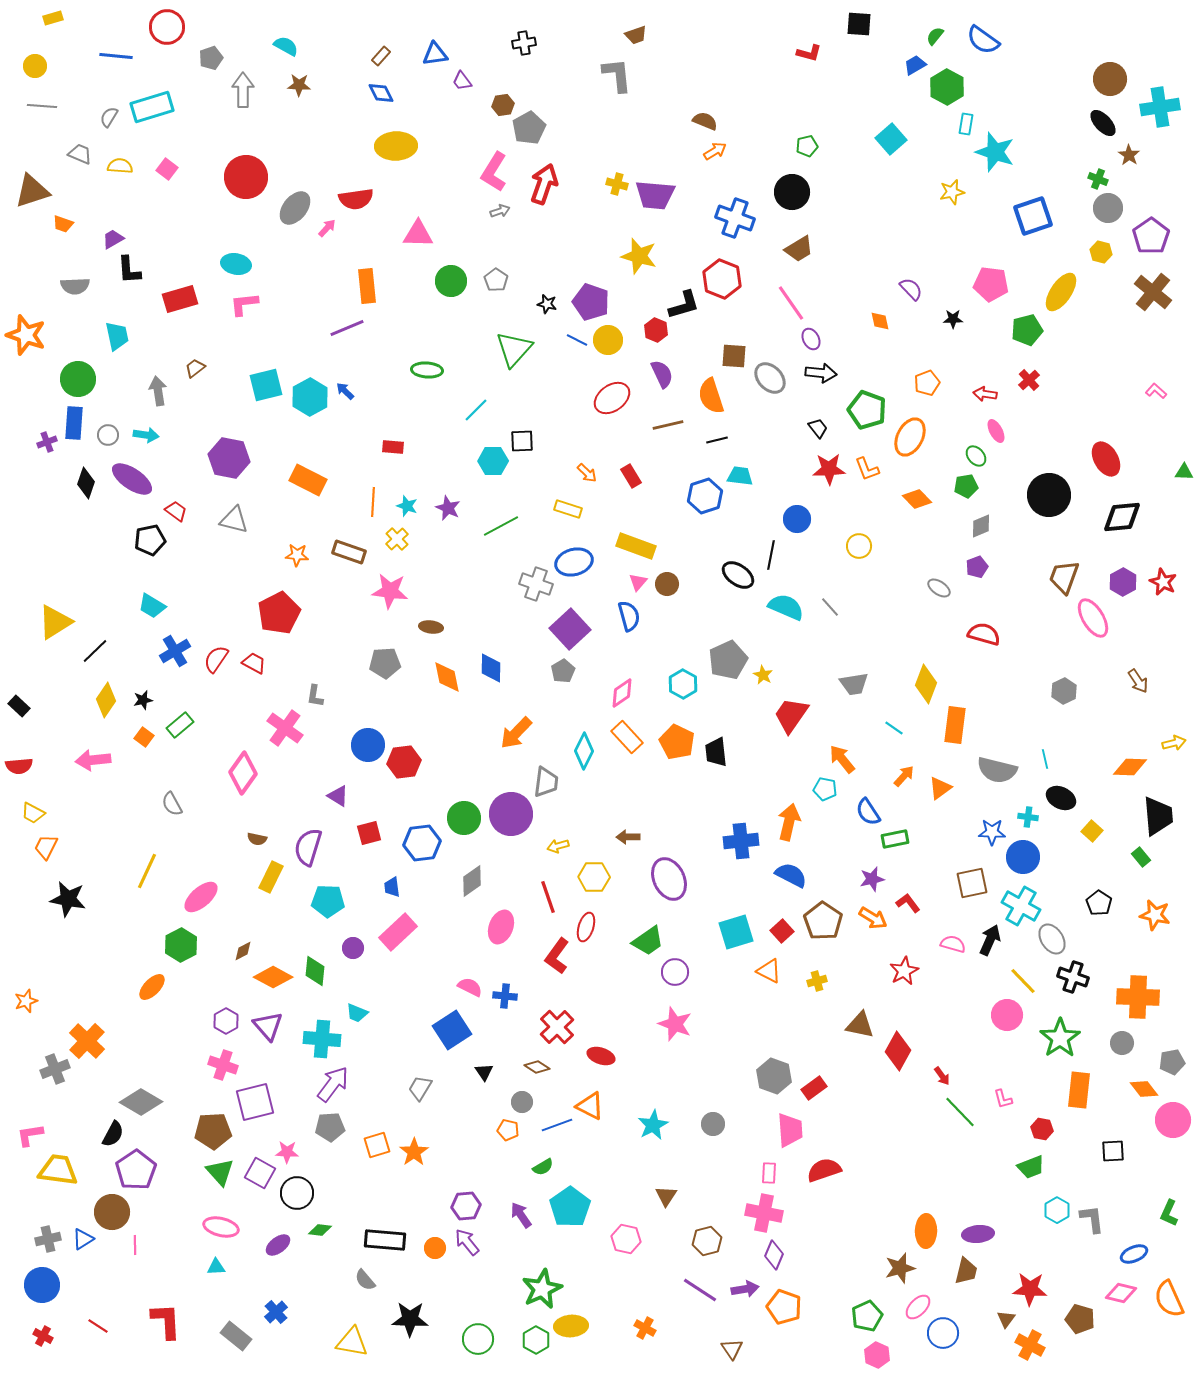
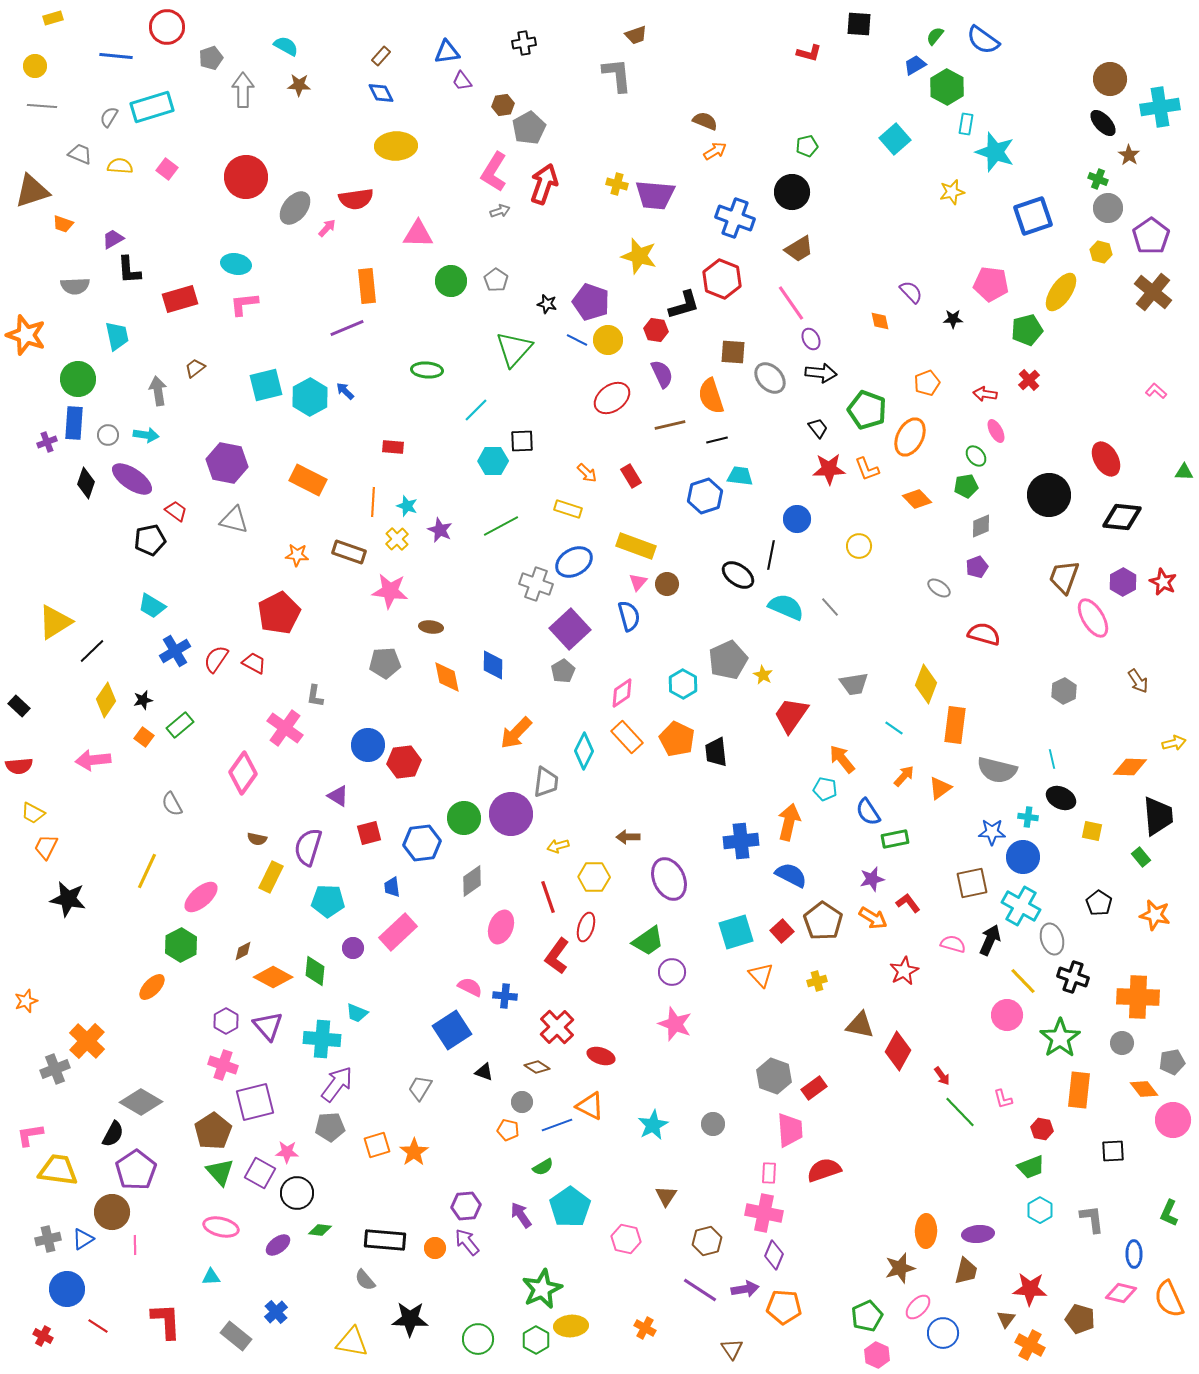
blue triangle at (435, 54): moved 12 px right, 2 px up
cyan square at (891, 139): moved 4 px right
purple semicircle at (911, 289): moved 3 px down
red hexagon at (656, 330): rotated 15 degrees counterclockwise
brown square at (734, 356): moved 1 px left, 4 px up
brown line at (668, 425): moved 2 px right
purple hexagon at (229, 458): moved 2 px left, 5 px down
purple star at (448, 508): moved 8 px left, 22 px down
black diamond at (1122, 517): rotated 12 degrees clockwise
blue ellipse at (574, 562): rotated 15 degrees counterclockwise
black line at (95, 651): moved 3 px left
blue diamond at (491, 668): moved 2 px right, 3 px up
orange pentagon at (677, 742): moved 3 px up
cyan line at (1045, 759): moved 7 px right
yellow square at (1092, 831): rotated 30 degrees counterclockwise
gray ellipse at (1052, 939): rotated 16 degrees clockwise
orange triangle at (769, 971): moved 8 px left, 4 px down; rotated 20 degrees clockwise
purple circle at (675, 972): moved 3 px left
black triangle at (484, 1072): rotated 36 degrees counterclockwise
purple arrow at (333, 1084): moved 4 px right
brown pentagon at (213, 1131): rotated 30 degrees counterclockwise
cyan hexagon at (1057, 1210): moved 17 px left
blue ellipse at (1134, 1254): rotated 68 degrees counterclockwise
cyan triangle at (216, 1267): moved 5 px left, 10 px down
blue circle at (42, 1285): moved 25 px right, 4 px down
orange pentagon at (784, 1307): rotated 16 degrees counterclockwise
